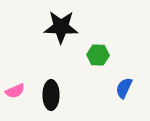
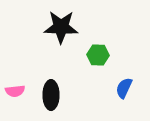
pink semicircle: rotated 18 degrees clockwise
